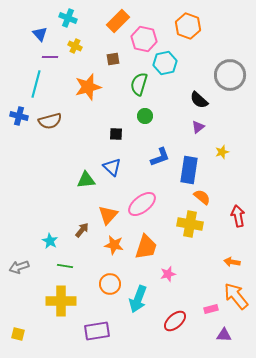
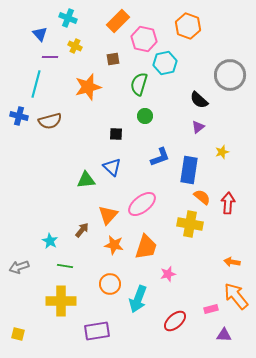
red arrow at (238, 216): moved 10 px left, 13 px up; rotated 15 degrees clockwise
